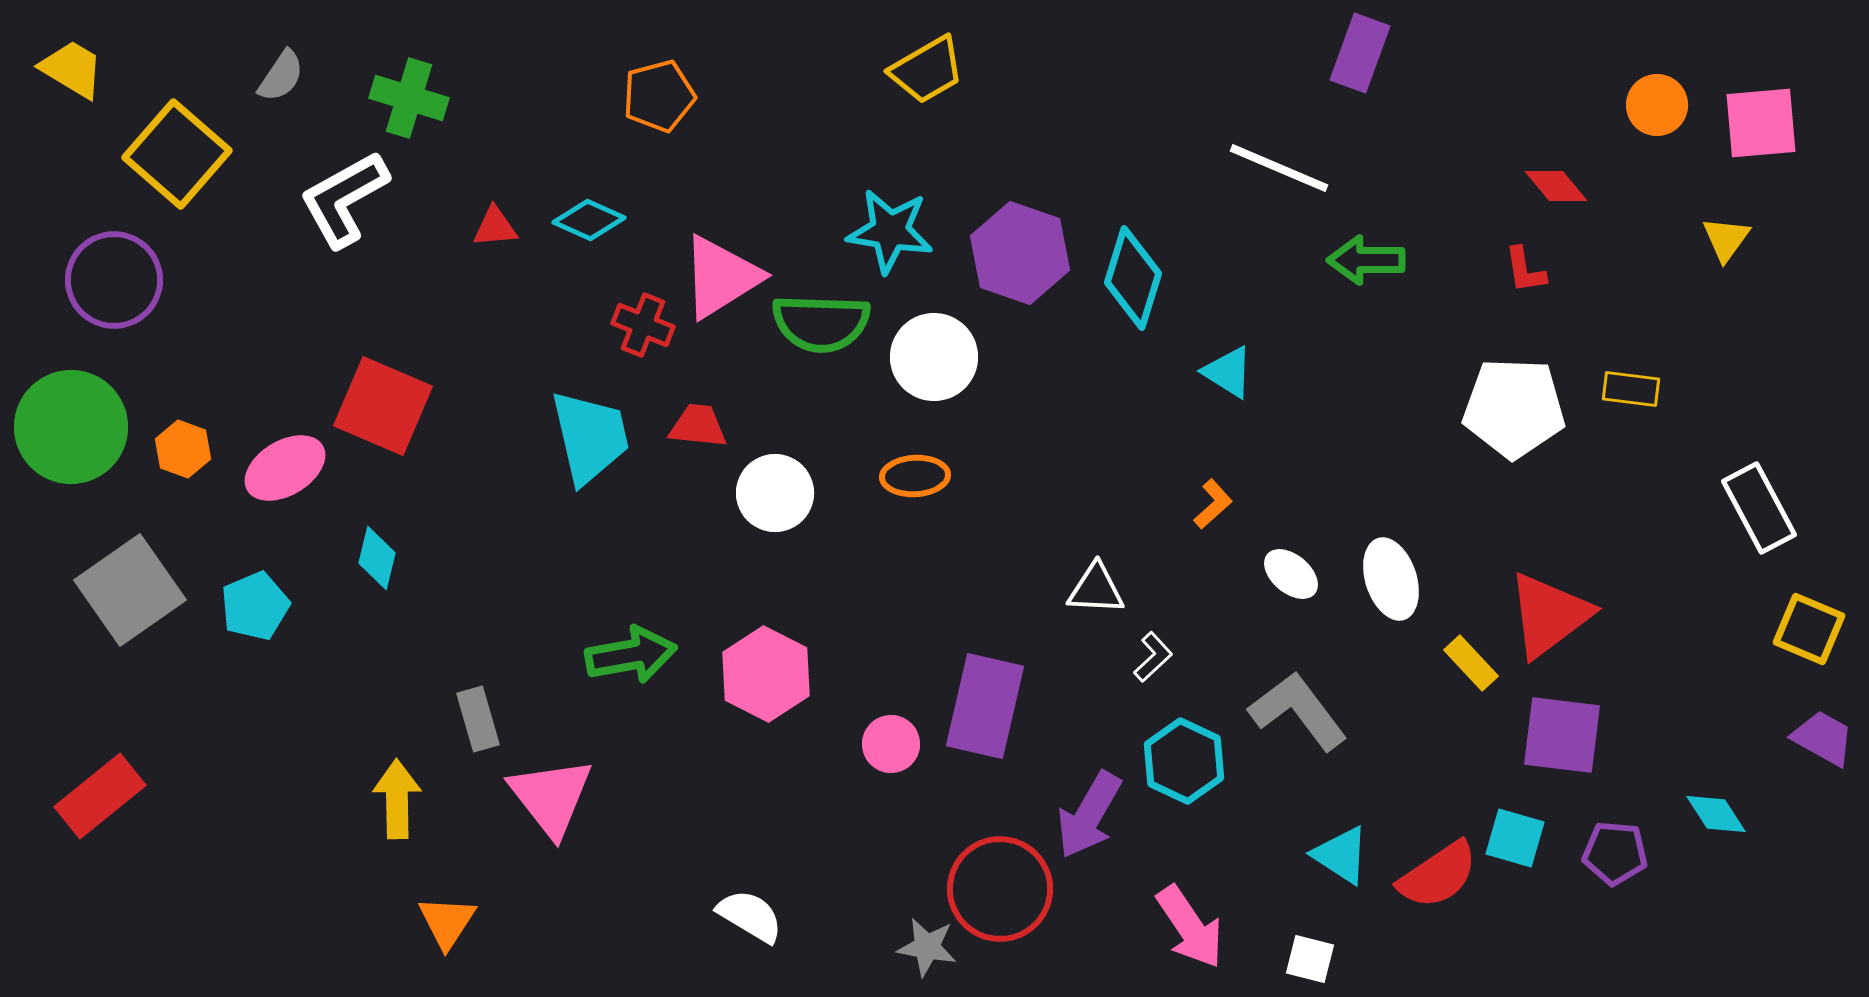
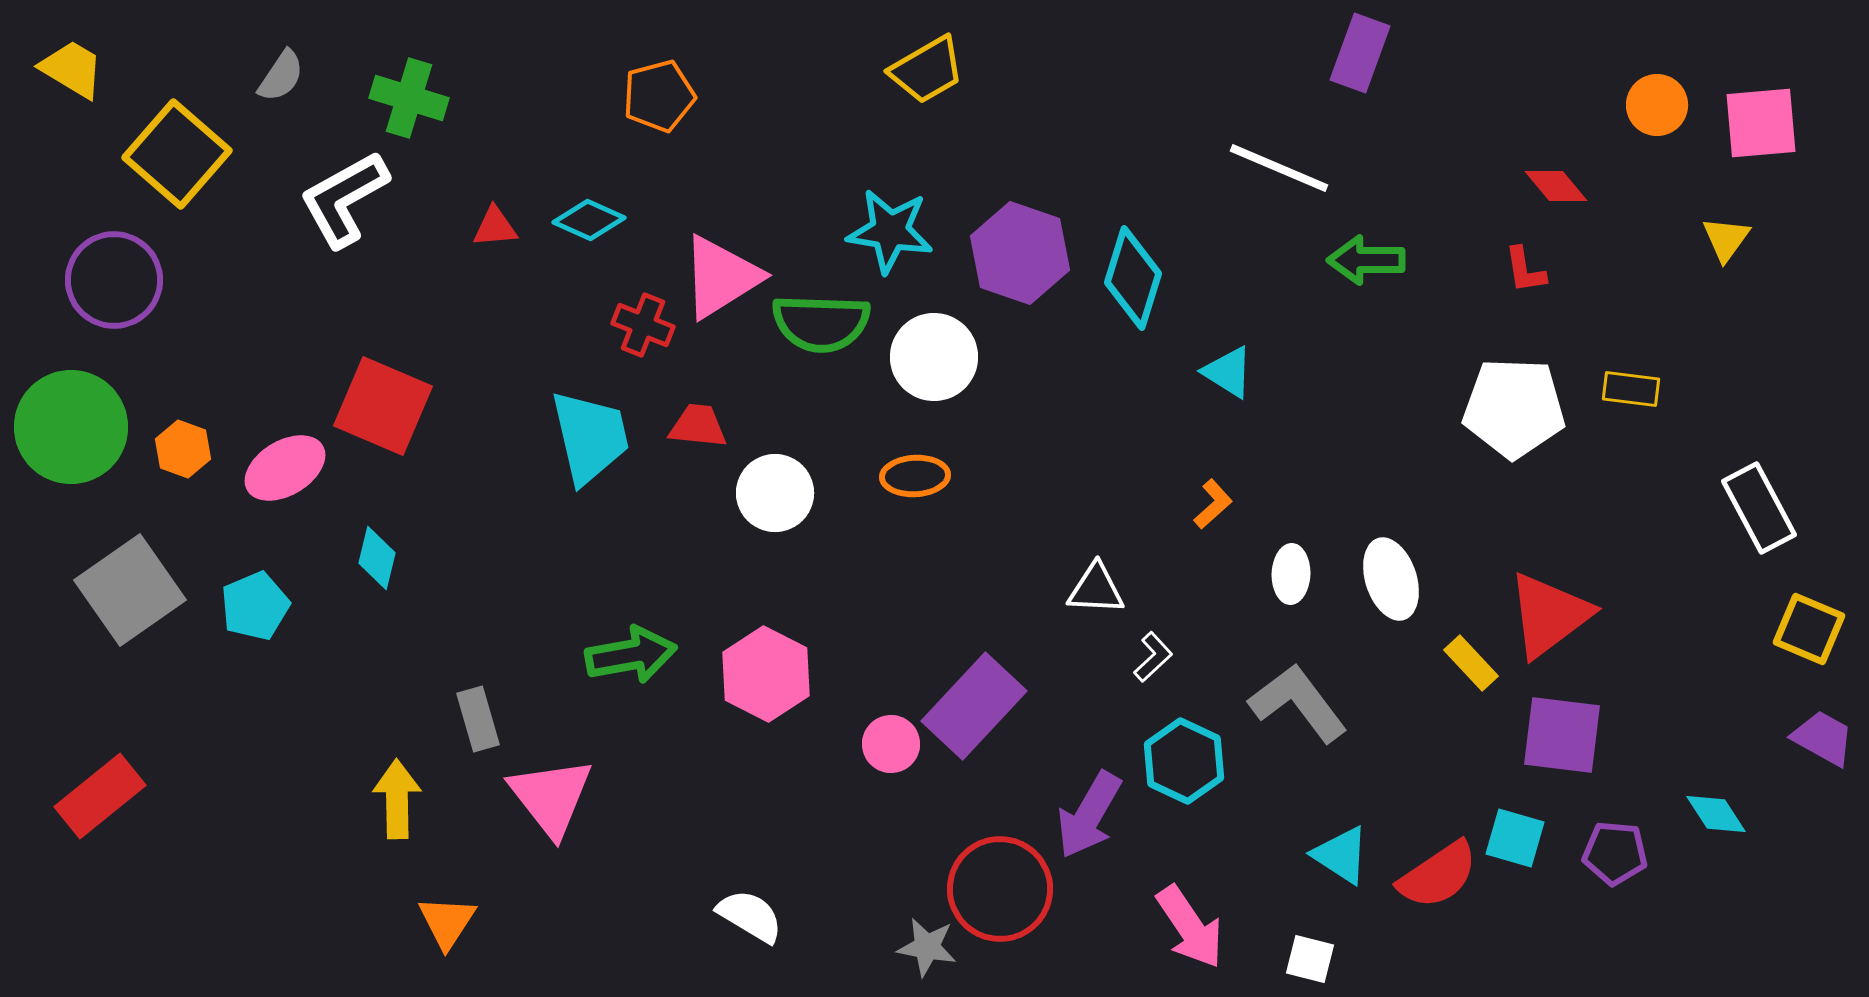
white ellipse at (1291, 574): rotated 52 degrees clockwise
purple rectangle at (985, 706): moved 11 px left; rotated 30 degrees clockwise
gray L-shape at (1298, 711): moved 8 px up
